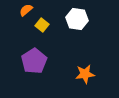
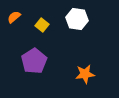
orange semicircle: moved 12 px left, 7 px down
